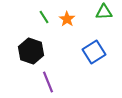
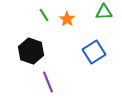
green line: moved 2 px up
